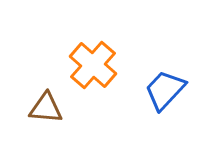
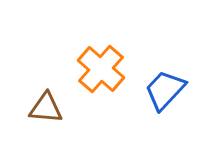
orange cross: moved 8 px right, 4 px down
